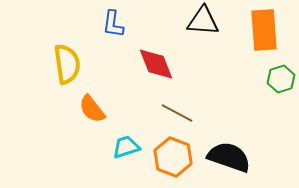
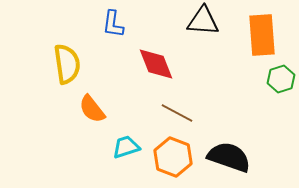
orange rectangle: moved 2 px left, 5 px down
